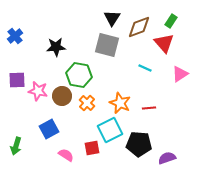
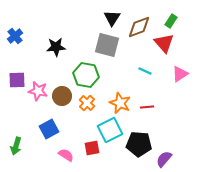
cyan line: moved 3 px down
green hexagon: moved 7 px right
red line: moved 2 px left, 1 px up
purple semicircle: moved 3 px left, 1 px down; rotated 30 degrees counterclockwise
